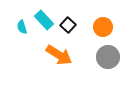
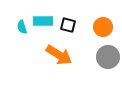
cyan rectangle: moved 1 px left, 1 px down; rotated 48 degrees counterclockwise
black square: rotated 28 degrees counterclockwise
